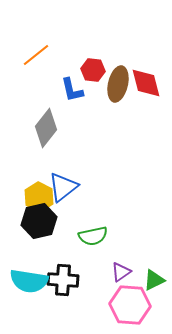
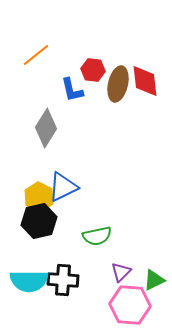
red diamond: moved 1 px left, 2 px up; rotated 8 degrees clockwise
gray diamond: rotated 6 degrees counterclockwise
blue triangle: rotated 12 degrees clockwise
green semicircle: moved 4 px right
purple triangle: rotated 10 degrees counterclockwise
cyan semicircle: rotated 9 degrees counterclockwise
